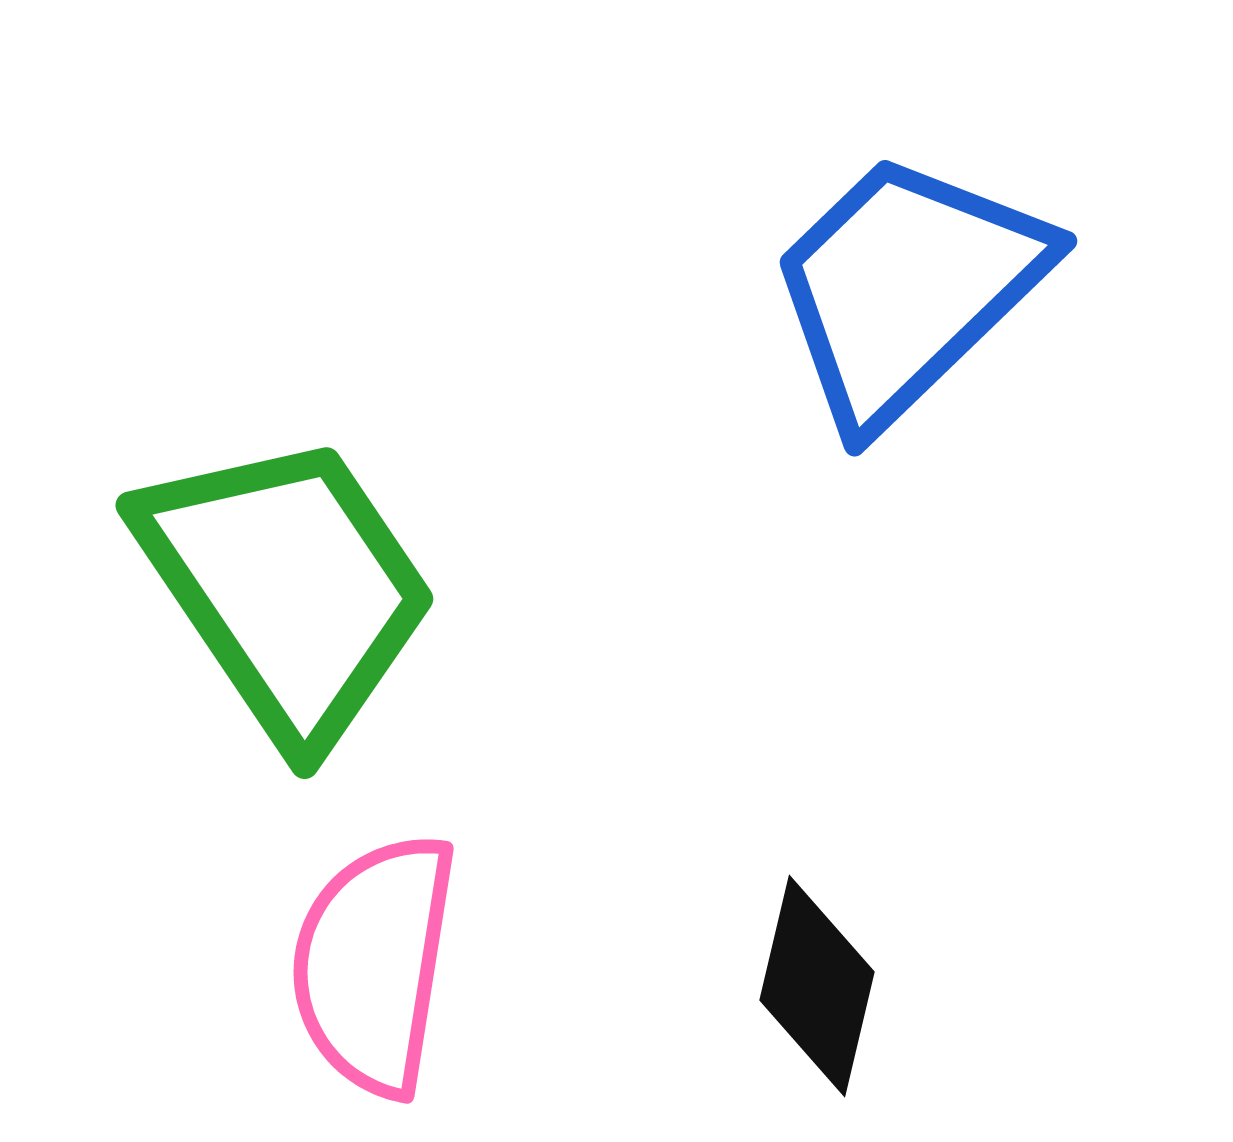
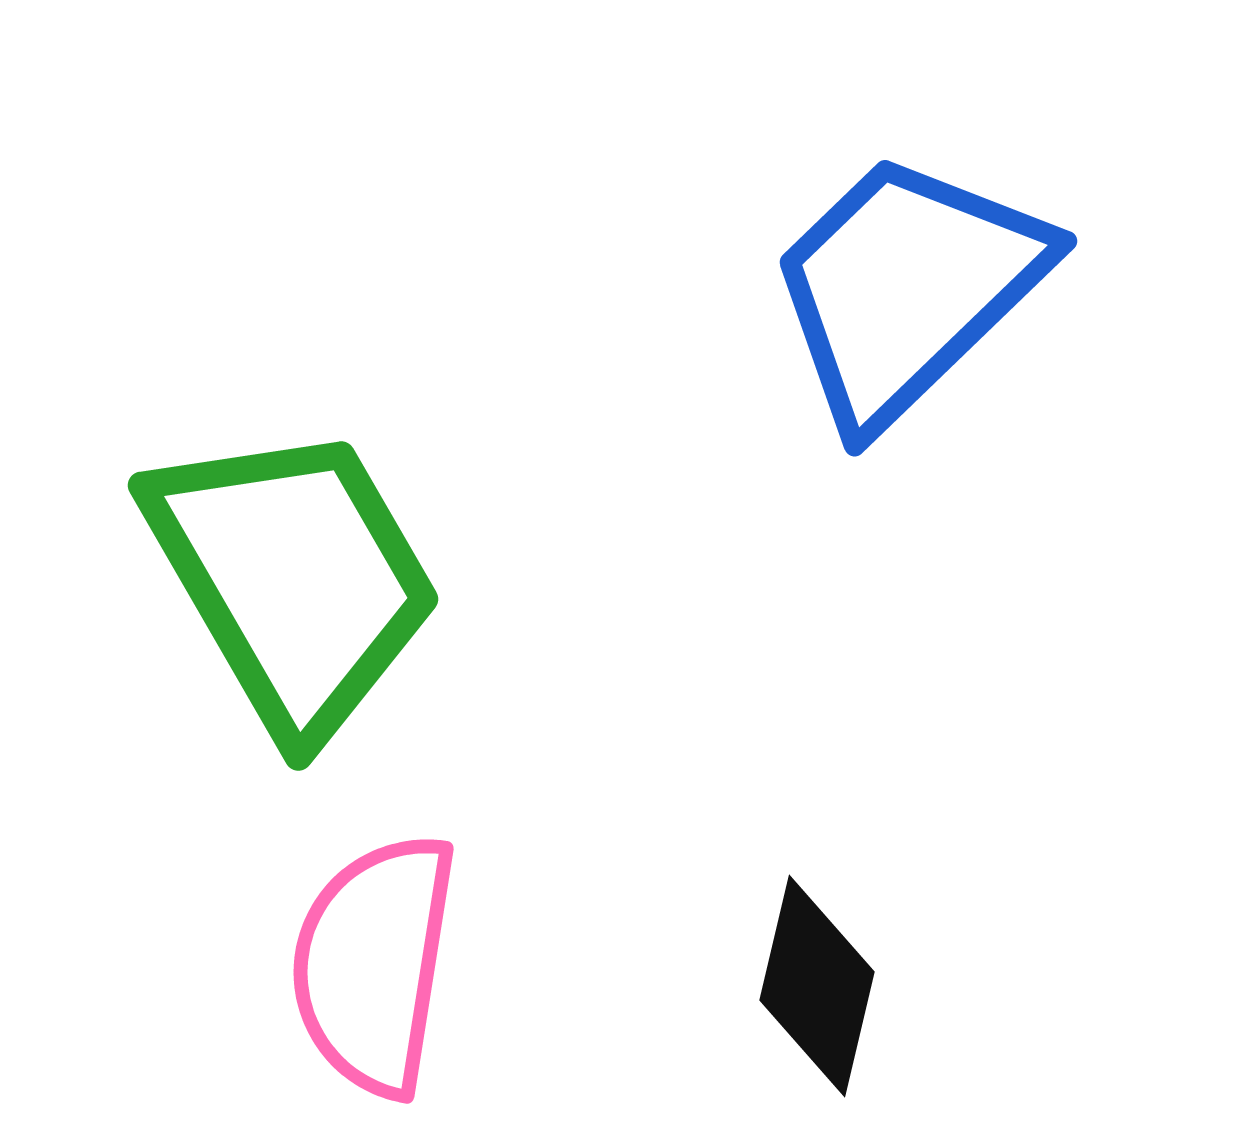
green trapezoid: moved 6 px right, 9 px up; rotated 4 degrees clockwise
